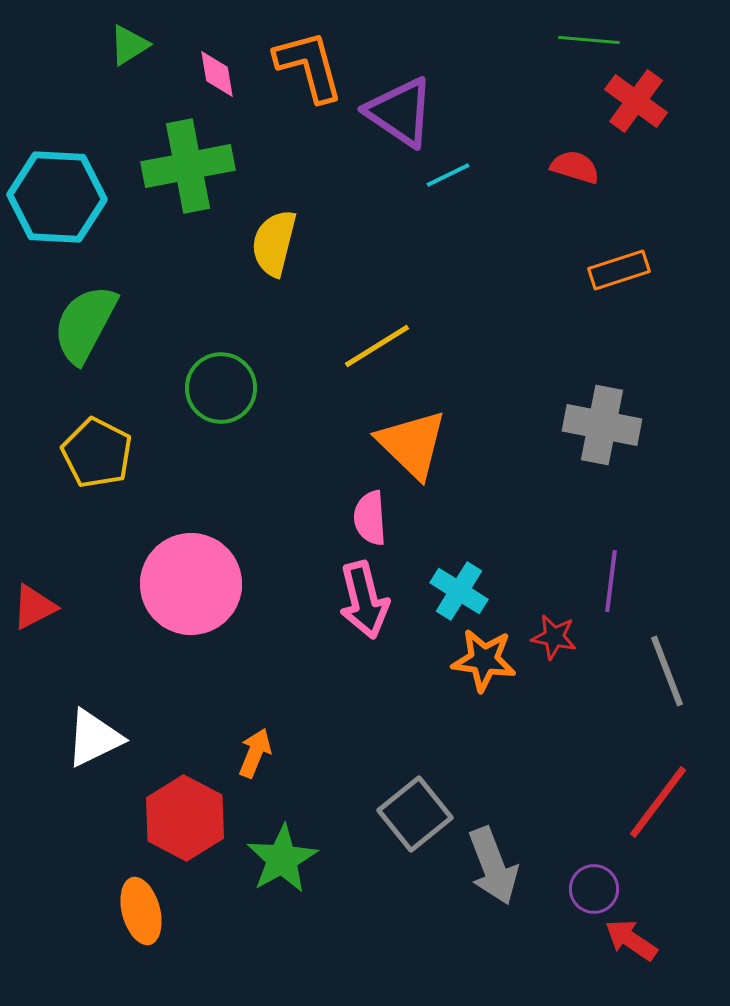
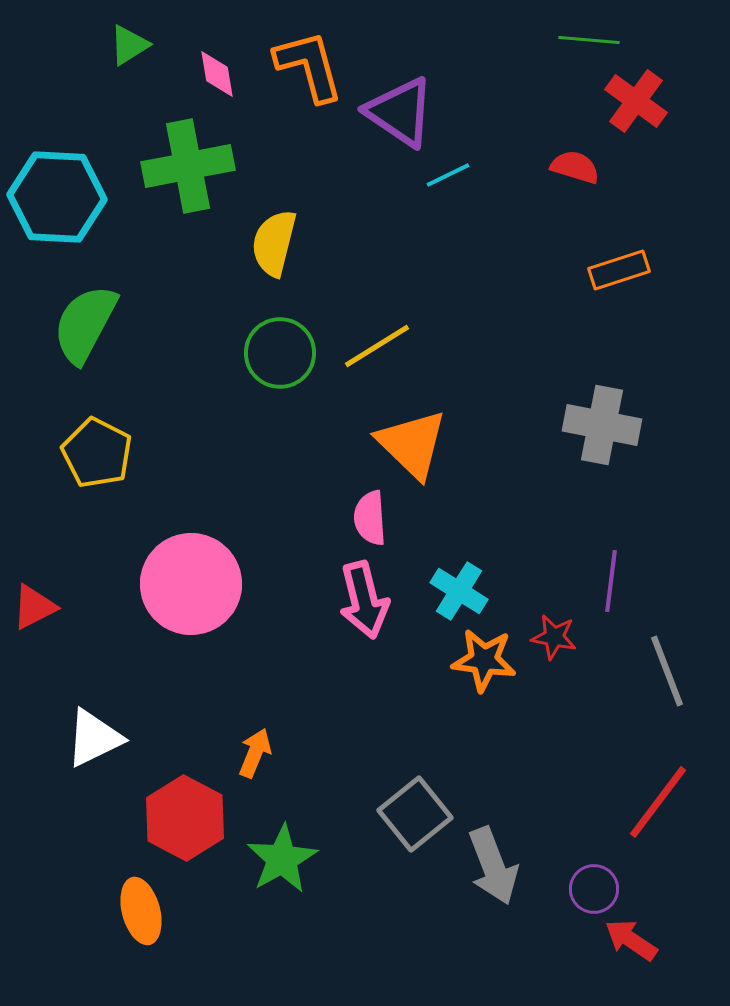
green circle: moved 59 px right, 35 px up
